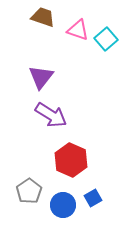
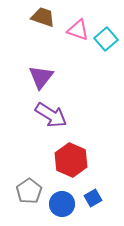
blue circle: moved 1 px left, 1 px up
